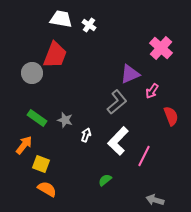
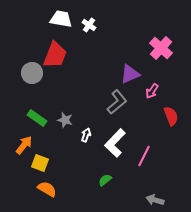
white L-shape: moved 3 px left, 2 px down
yellow square: moved 1 px left, 1 px up
